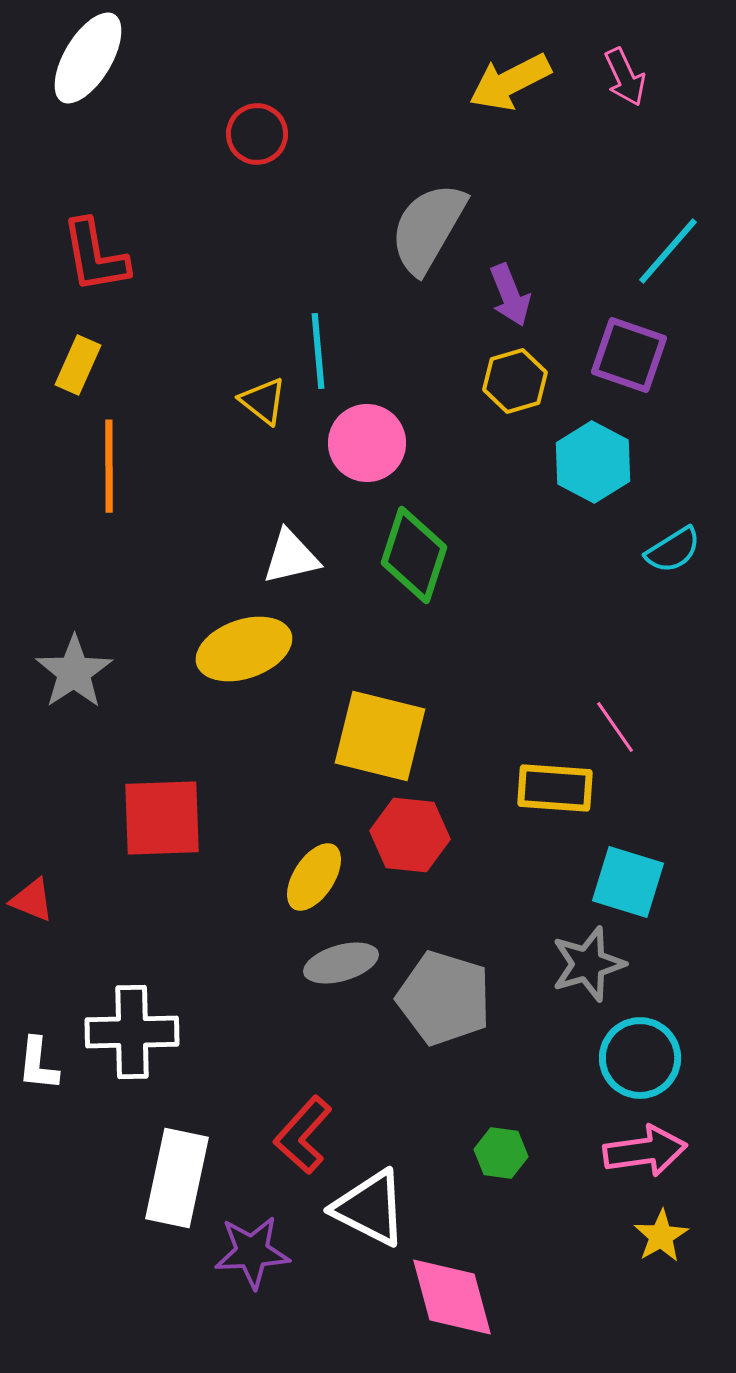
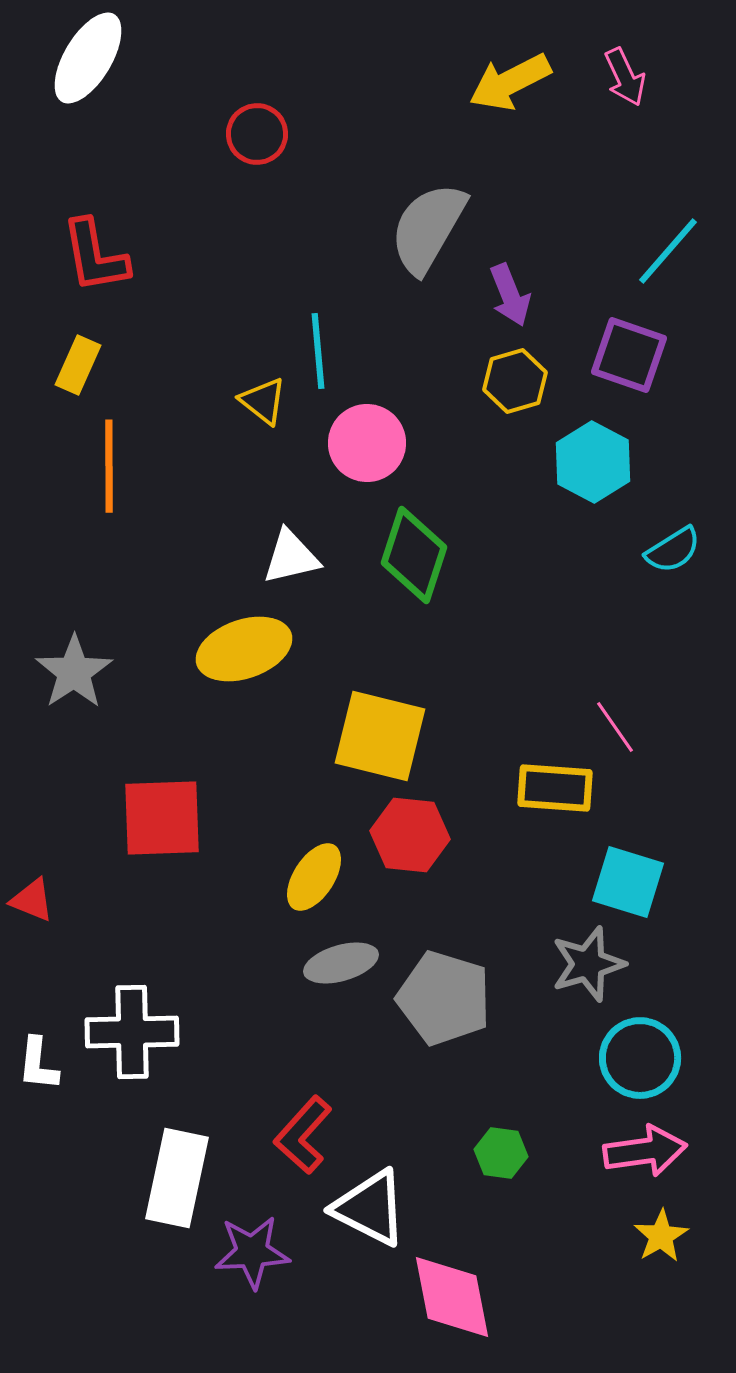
pink diamond at (452, 1297): rotated 4 degrees clockwise
